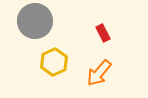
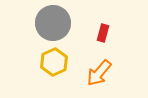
gray circle: moved 18 px right, 2 px down
red rectangle: rotated 42 degrees clockwise
